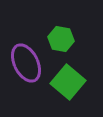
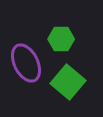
green hexagon: rotated 10 degrees counterclockwise
